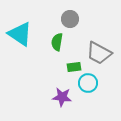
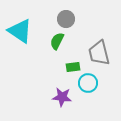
gray circle: moved 4 px left
cyan triangle: moved 3 px up
green semicircle: moved 1 px up; rotated 18 degrees clockwise
gray trapezoid: rotated 48 degrees clockwise
green rectangle: moved 1 px left
